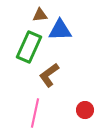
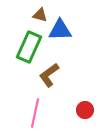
brown triangle: rotated 21 degrees clockwise
